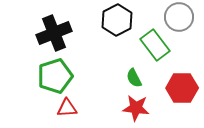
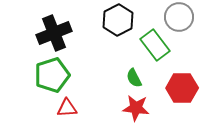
black hexagon: moved 1 px right
green pentagon: moved 3 px left, 1 px up
